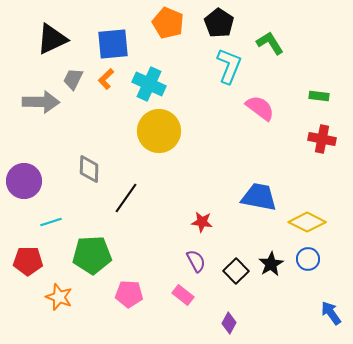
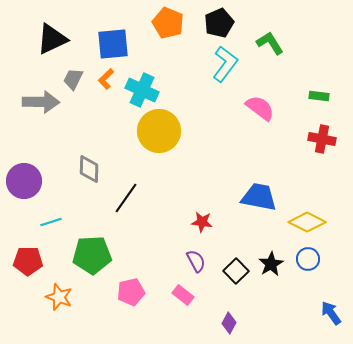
black pentagon: rotated 16 degrees clockwise
cyan L-shape: moved 4 px left, 2 px up; rotated 15 degrees clockwise
cyan cross: moved 7 px left, 6 px down
pink pentagon: moved 2 px right, 2 px up; rotated 16 degrees counterclockwise
